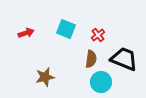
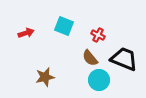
cyan square: moved 2 px left, 3 px up
red cross: rotated 24 degrees counterclockwise
brown semicircle: moved 1 px left, 1 px up; rotated 132 degrees clockwise
cyan circle: moved 2 px left, 2 px up
